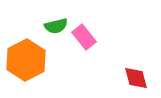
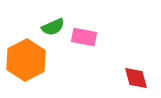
green semicircle: moved 3 px left, 1 px down; rotated 10 degrees counterclockwise
pink rectangle: rotated 40 degrees counterclockwise
